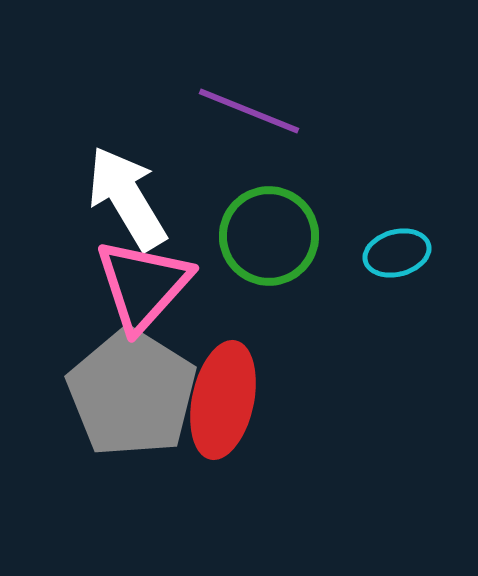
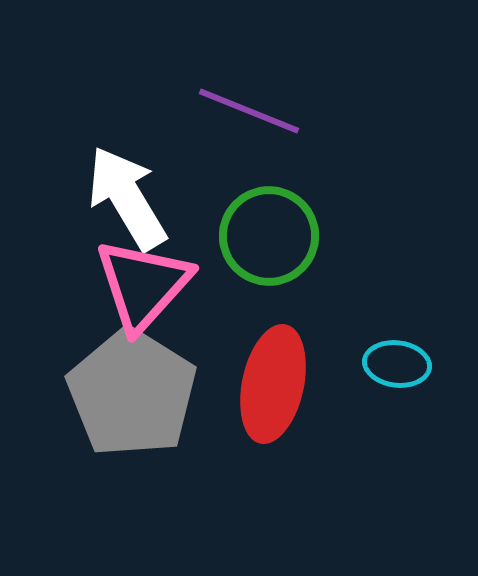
cyan ellipse: moved 111 px down; rotated 22 degrees clockwise
red ellipse: moved 50 px right, 16 px up
